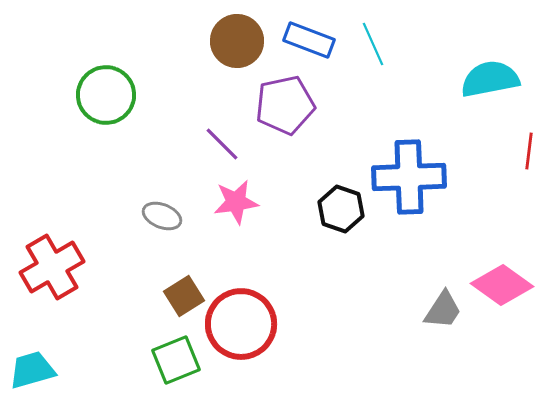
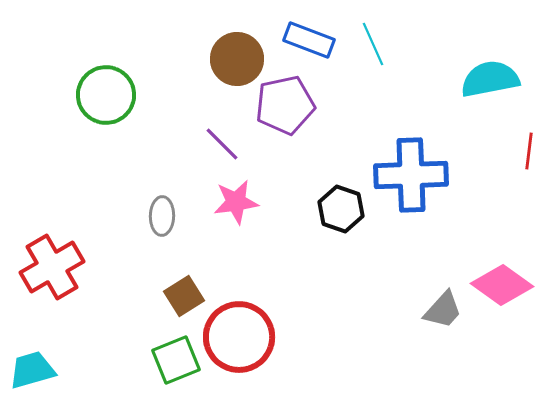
brown circle: moved 18 px down
blue cross: moved 2 px right, 2 px up
gray ellipse: rotated 69 degrees clockwise
gray trapezoid: rotated 9 degrees clockwise
red circle: moved 2 px left, 13 px down
